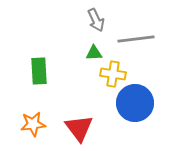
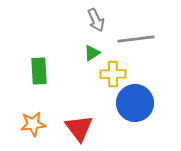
green triangle: moved 2 px left; rotated 30 degrees counterclockwise
yellow cross: rotated 10 degrees counterclockwise
